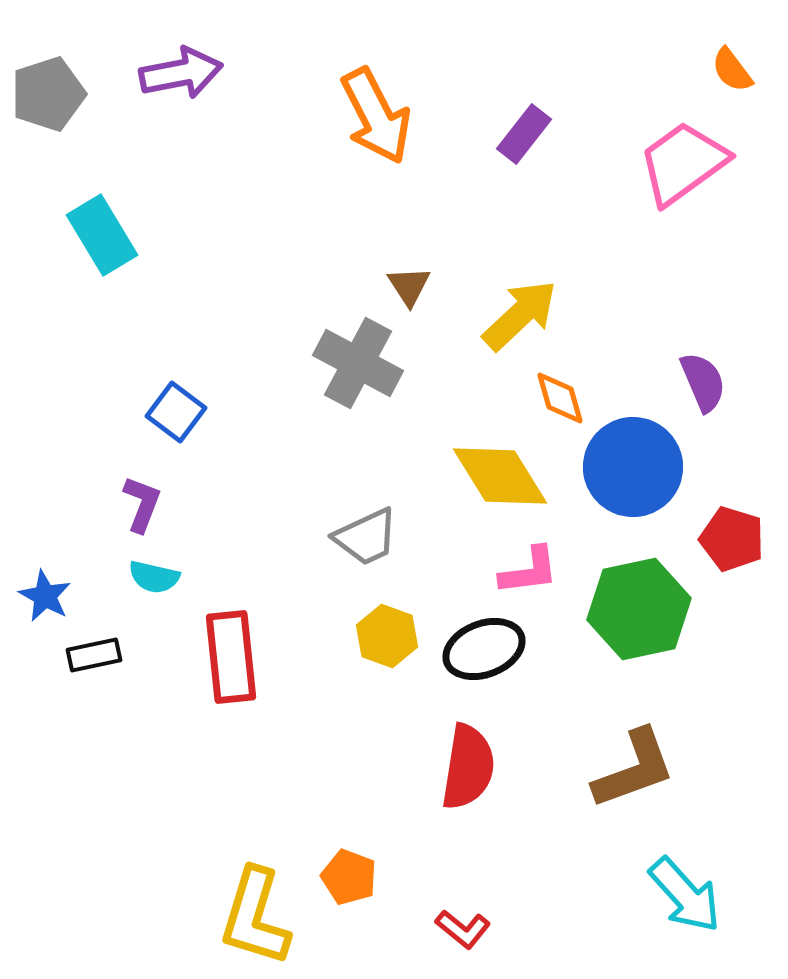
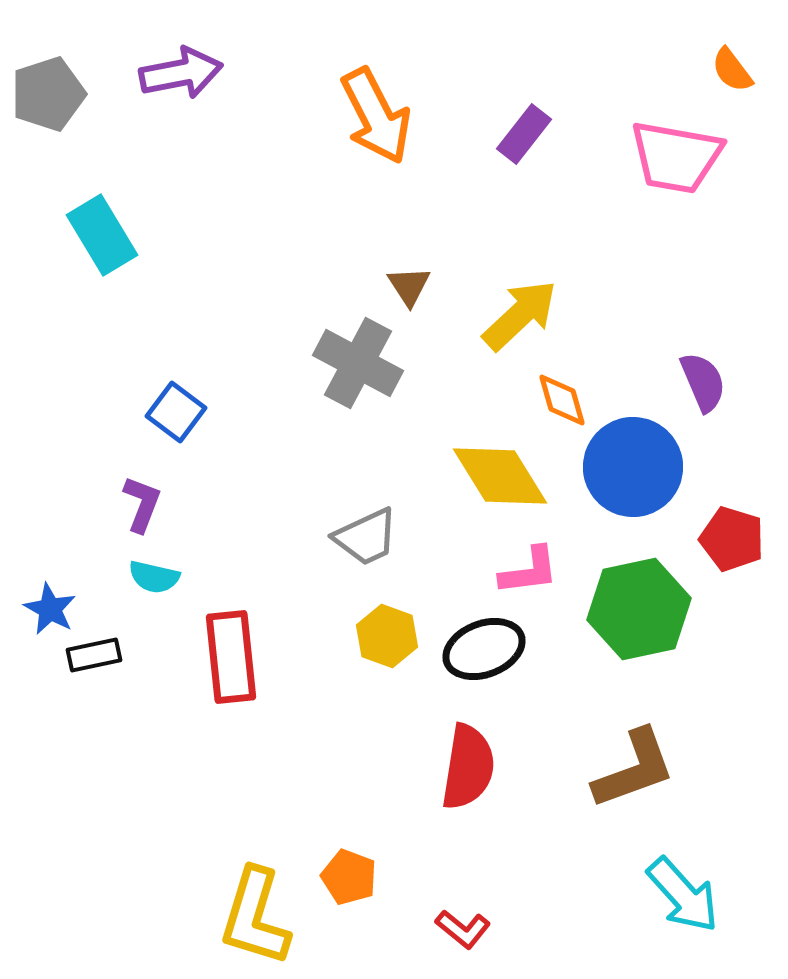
pink trapezoid: moved 7 px left, 6 px up; rotated 134 degrees counterclockwise
orange diamond: moved 2 px right, 2 px down
blue star: moved 5 px right, 13 px down
cyan arrow: moved 2 px left
